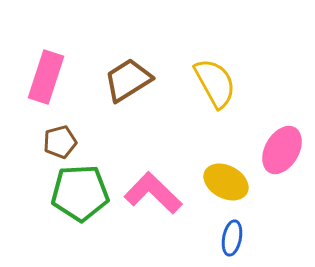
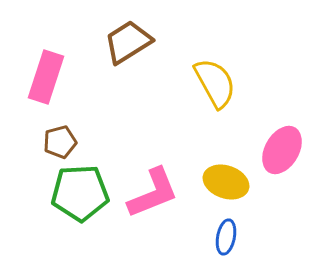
brown trapezoid: moved 38 px up
yellow ellipse: rotated 9 degrees counterclockwise
pink L-shape: rotated 114 degrees clockwise
blue ellipse: moved 6 px left, 1 px up
